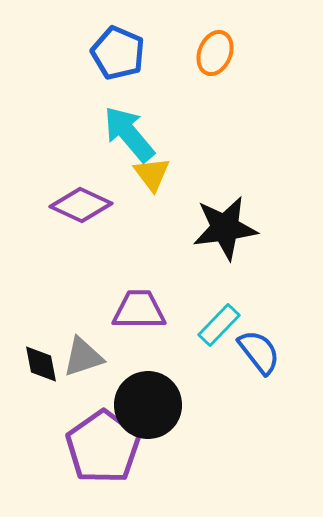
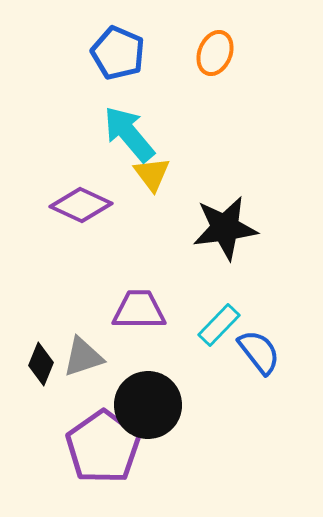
black diamond: rotated 33 degrees clockwise
